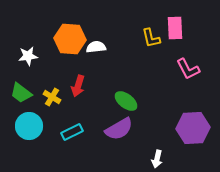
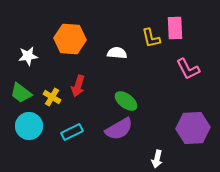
white semicircle: moved 21 px right, 6 px down; rotated 12 degrees clockwise
